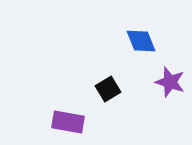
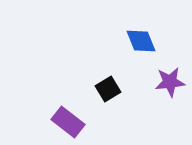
purple star: rotated 24 degrees counterclockwise
purple rectangle: rotated 28 degrees clockwise
